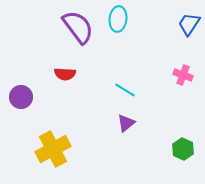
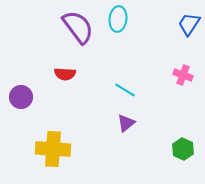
yellow cross: rotated 32 degrees clockwise
